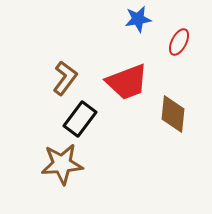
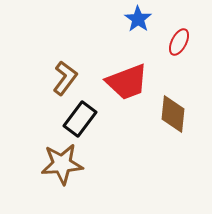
blue star: rotated 28 degrees counterclockwise
